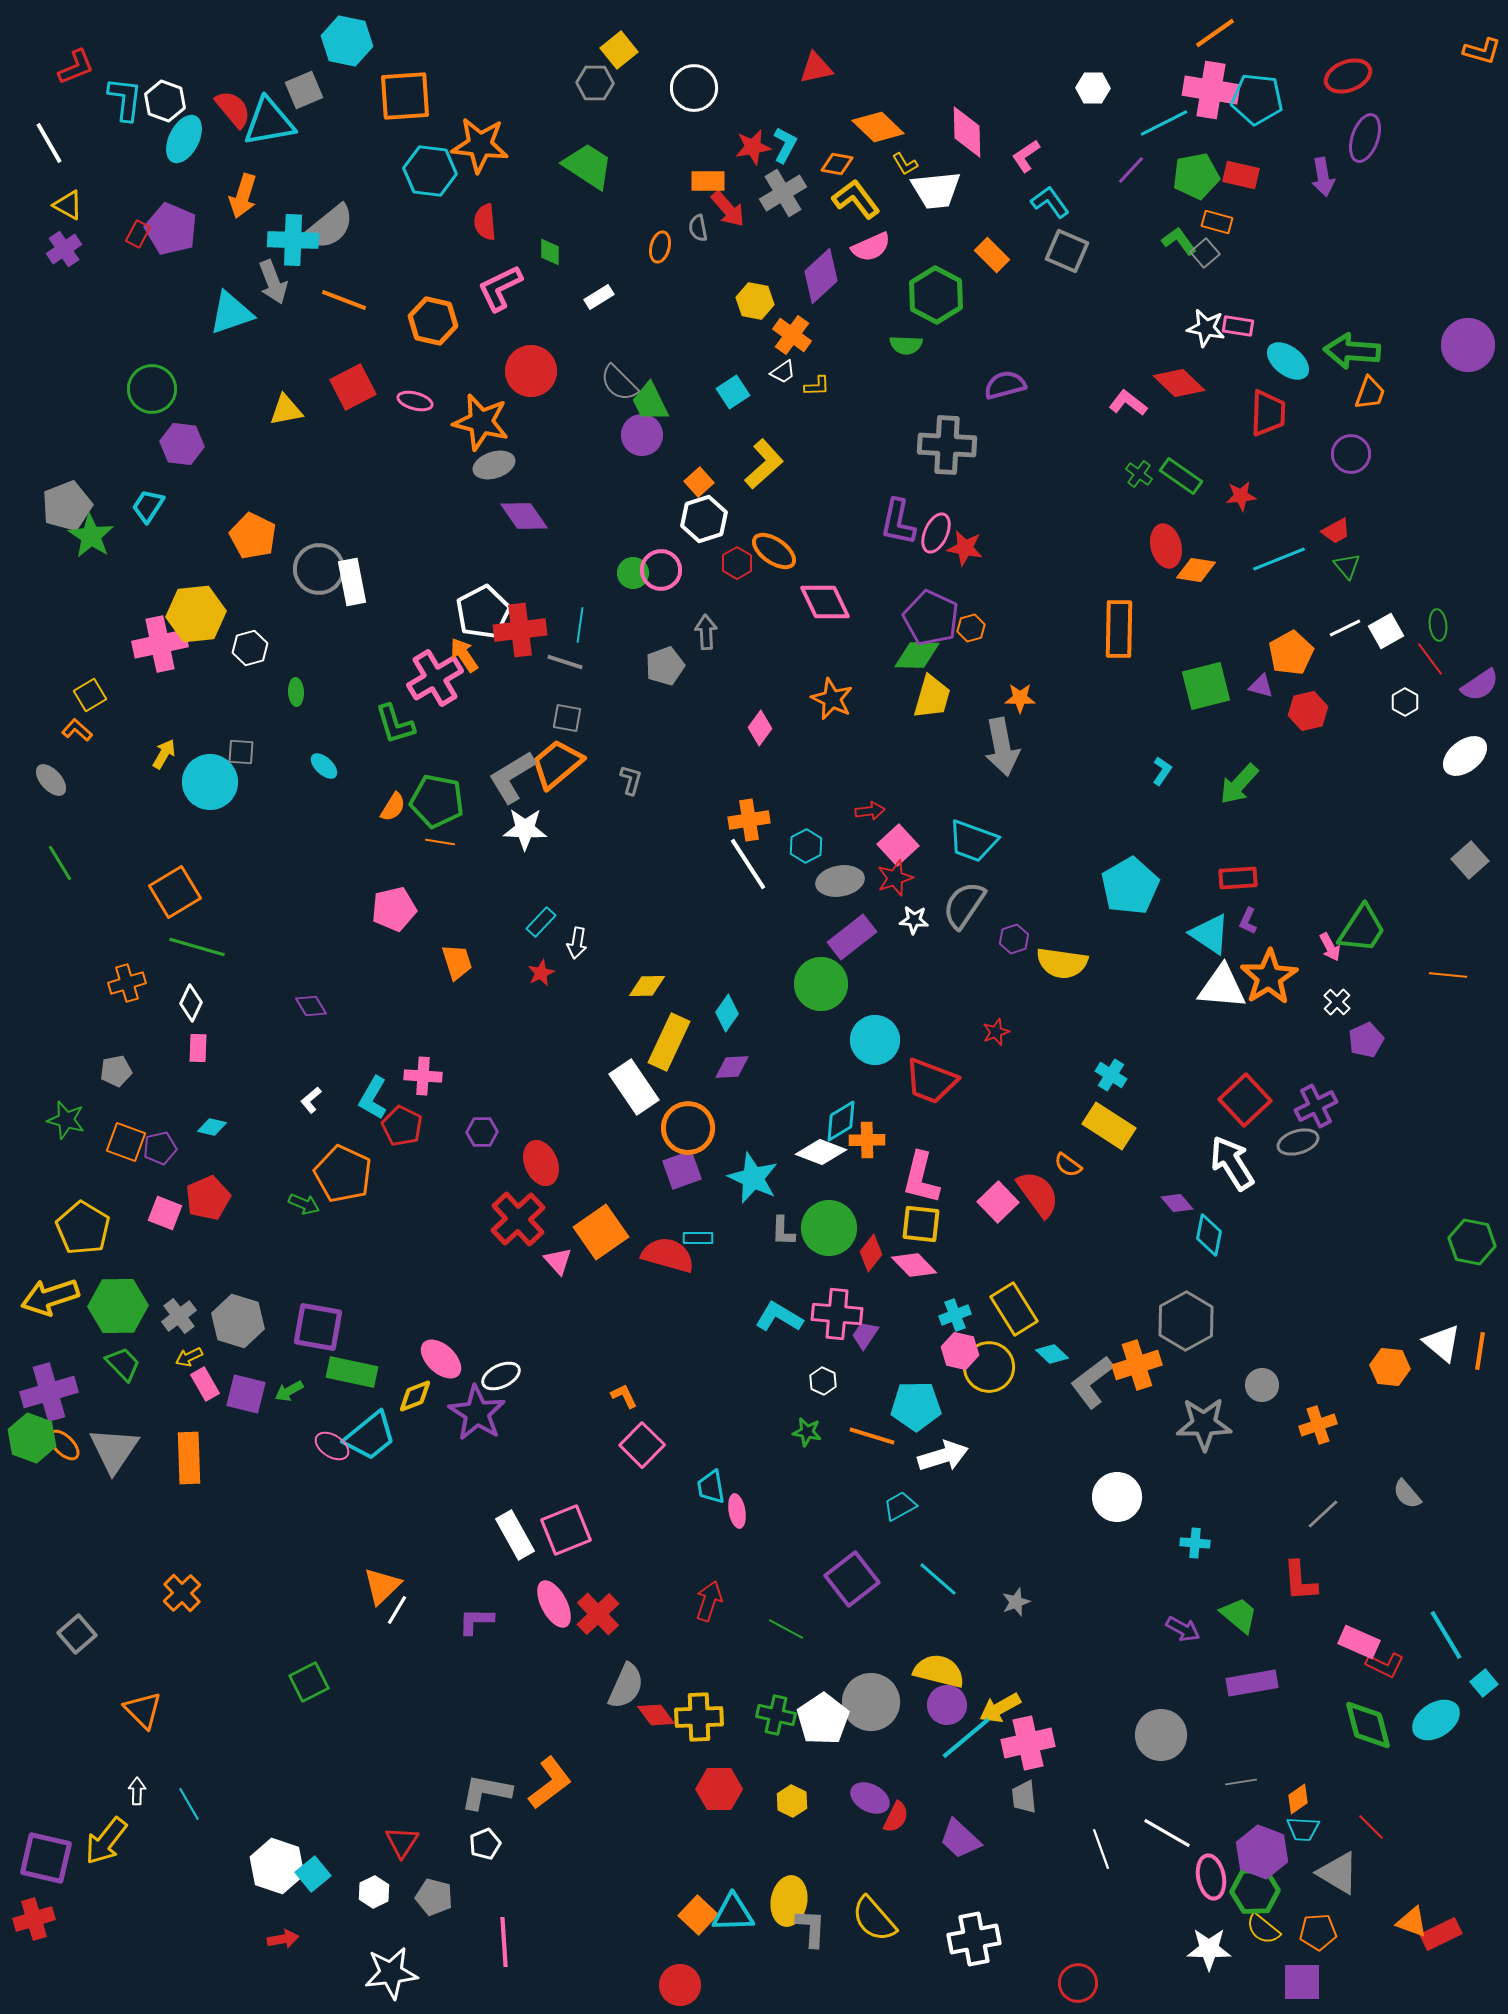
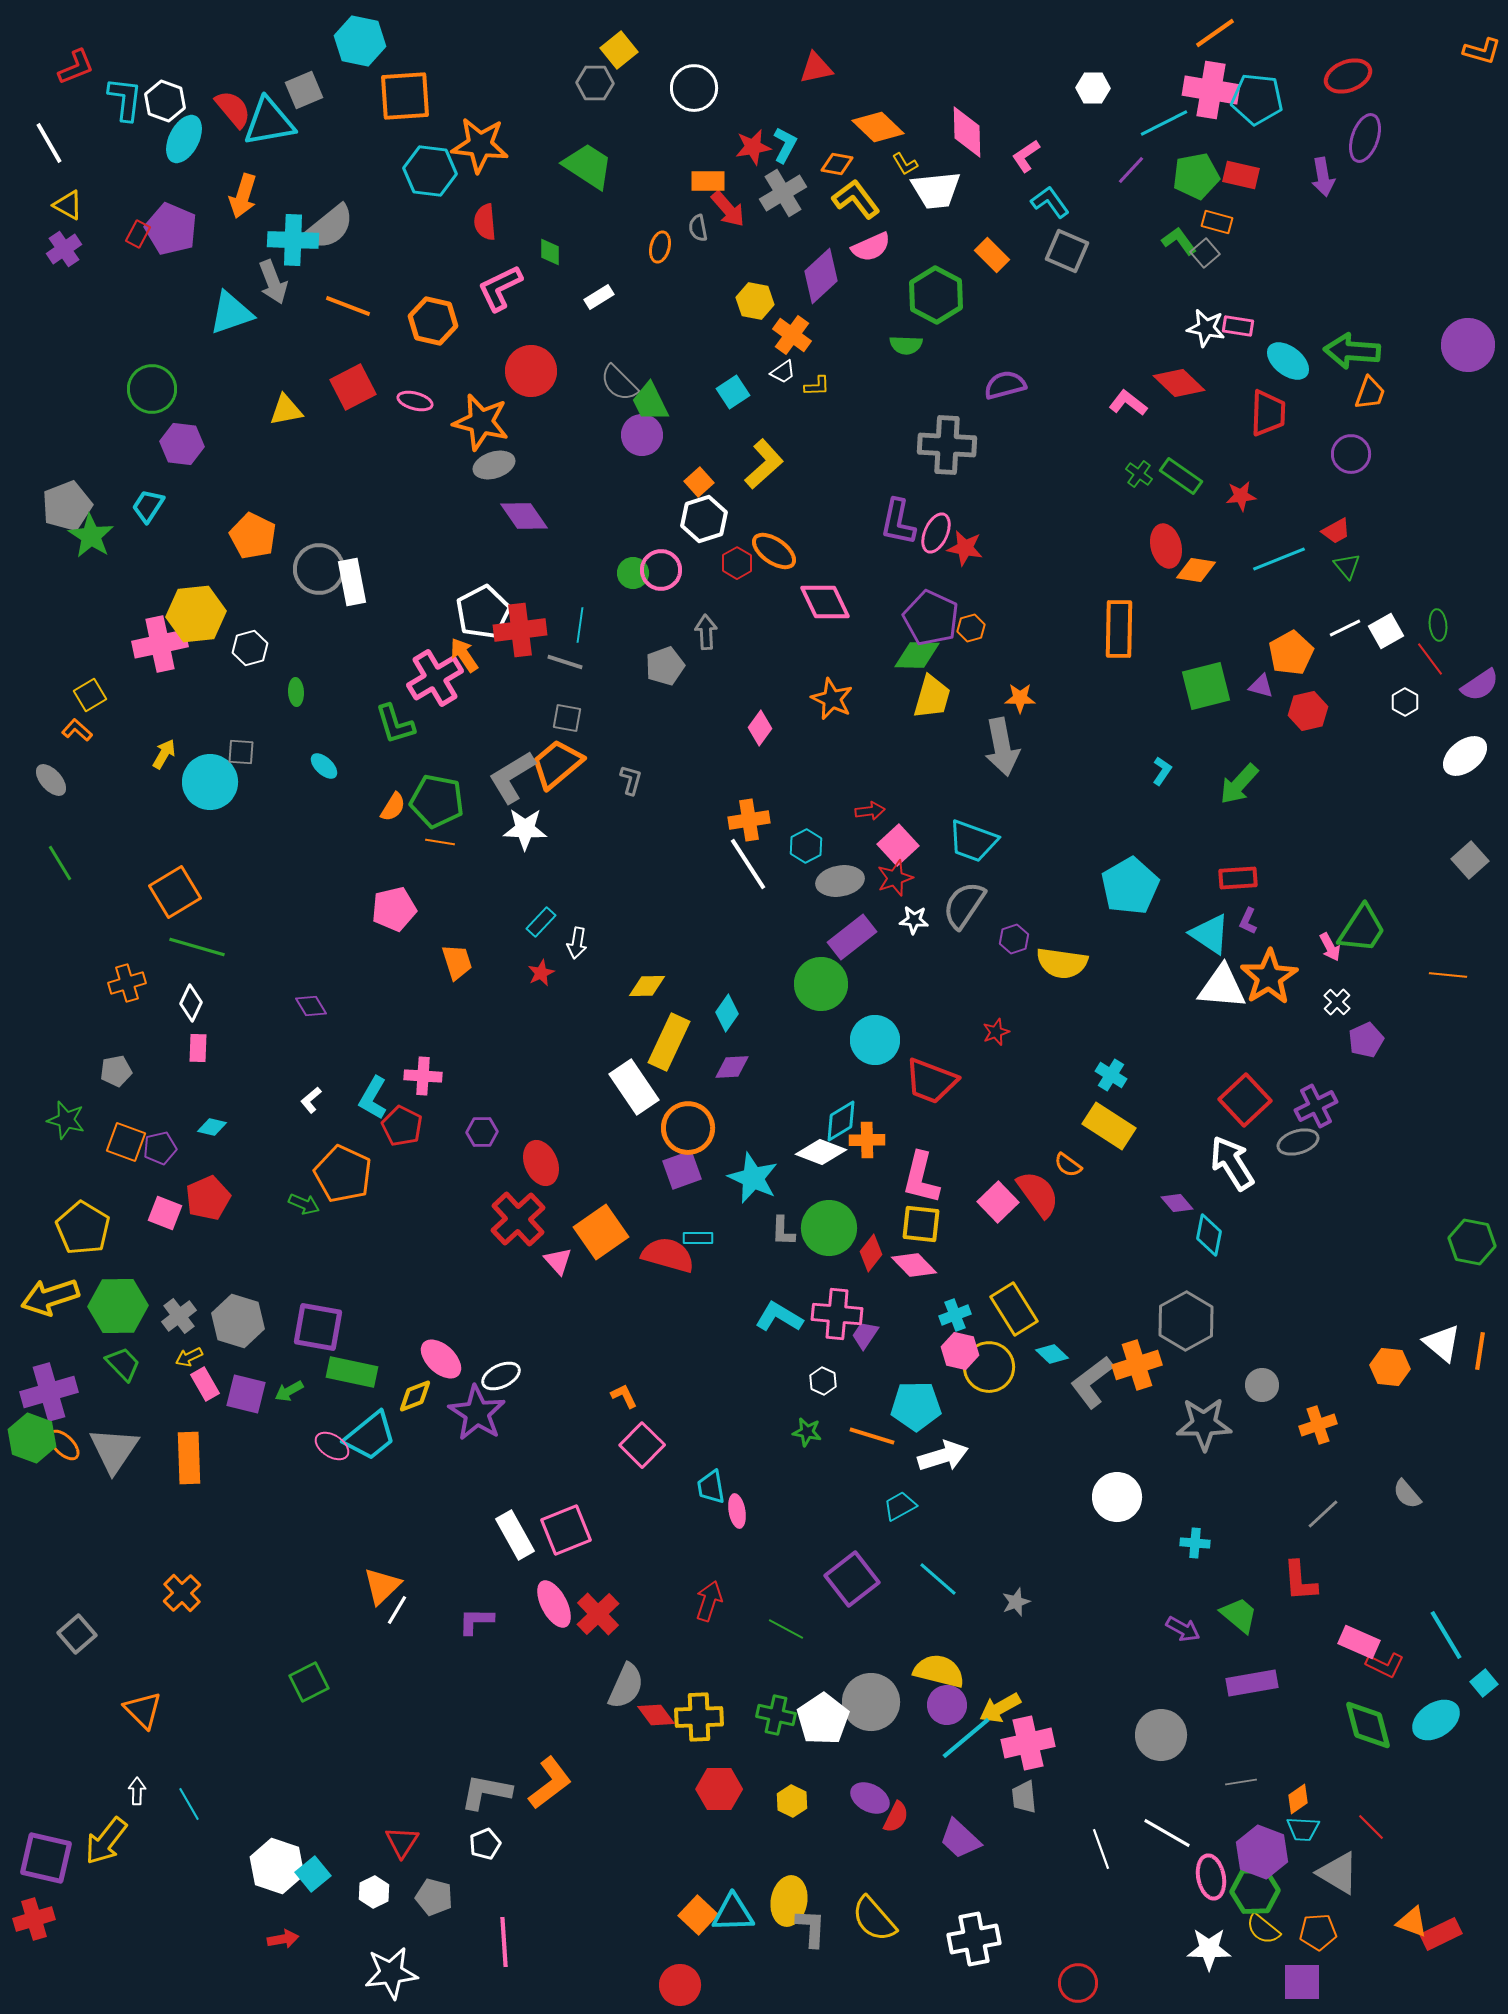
cyan hexagon at (347, 41): moved 13 px right
orange line at (344, 300): moved 4 px right, 6 px down
